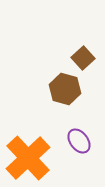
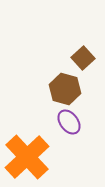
purple ellipse: moved 10 px left, 19 px up
orange cross: moved 1 px left, 1 px up
